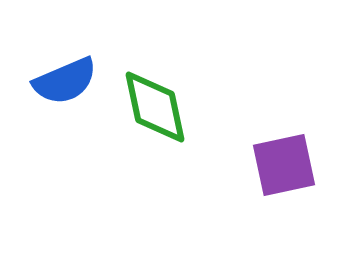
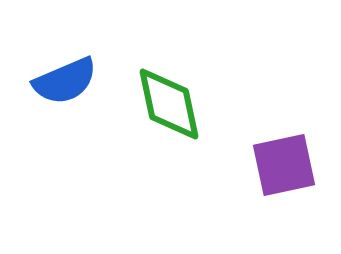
green diamond: moved 14 px right, 3 px up
